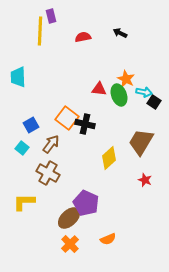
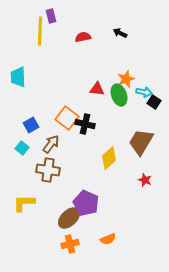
orange star: rotated 24 degrees clockwise
red triangle: moved 2 px left
brown cross: moved 3 px up; rotated 20 degrees counterclockwise
yellow L-shape: moved 1 px down
orange cross: rotated 30 degrees clockwise
